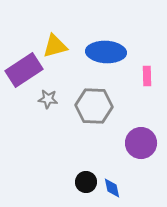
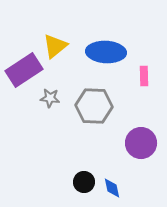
yellow triangle: rotated 24 degrees counterclockwise
pink rectangle: moved 3 px left
gray star: moved 2 px right, 1 px up
black circle: moved 2 px left
